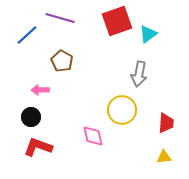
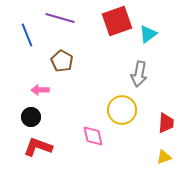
blue line: rotated 70 degrees counterclockwise
yellow triangle: rotated 14 degrees counterclockwise
